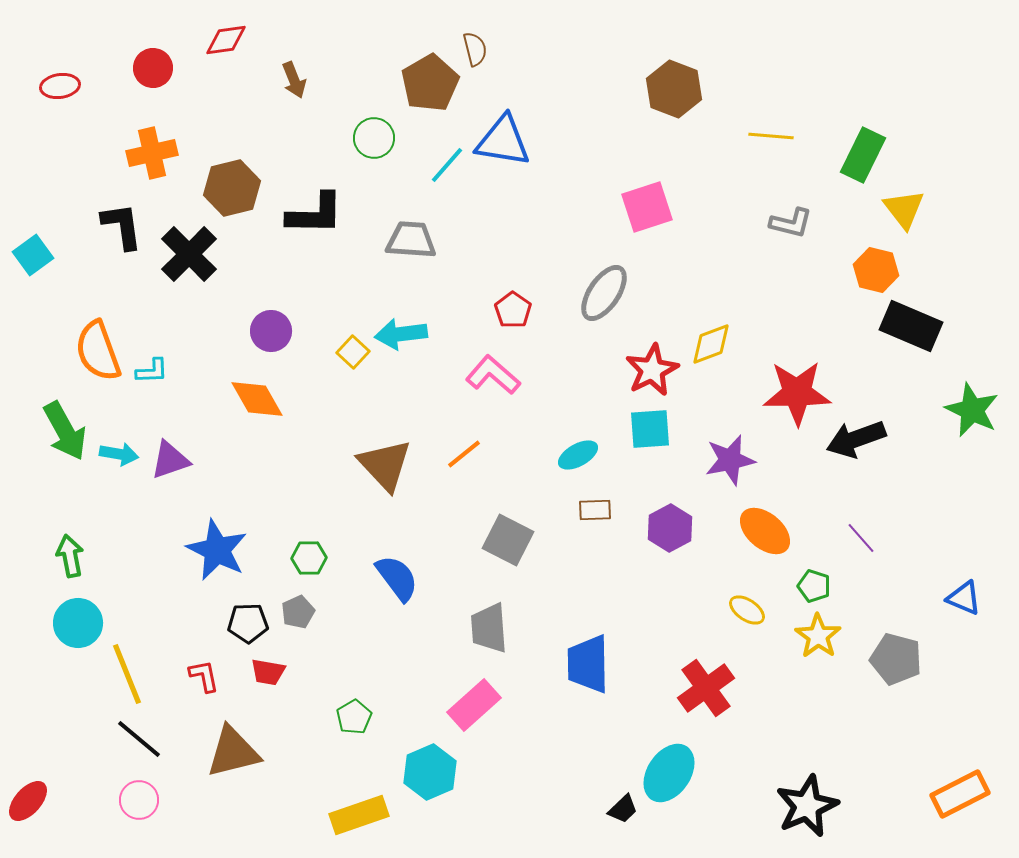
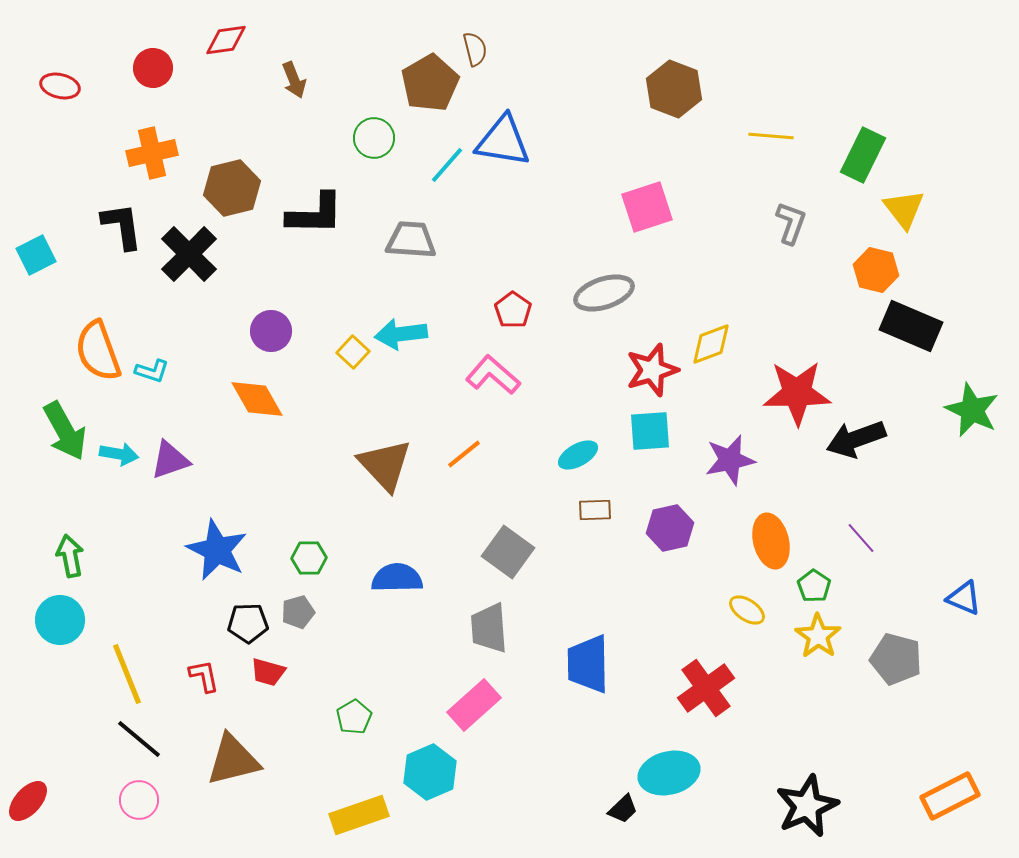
red ellipse at (60, 86): rotated 21 degrees clockwise
gray L-shape at (791, 223): rotated 84 degrees counterclockwise
cyan square at (33, 255): moved 3 px right; rotated 9 degrees clockwise
gray ellipse at (604, 293): rotated 38 degrees clockwise
red star at (652, 370): rotated 10 degrees clockwise
cyan L-shape at (152, 371): rotated 20 degrees clockwise
cyan square at (650, 429): moved 2 px down
purple hexagon at (670, 528): rotated 15 degrees clockwise
orange ellipse at (765, 531): moved 6 px right, 10 px down; rotated 36 degrees clockwise
gray square at (508, 540): moved 12 px down; rotated 9 degrees clockwise
blue semicircle at (397, 578): rotated 54 degrees counterclockwise
green pentagon at (814, 586): rotated 16 degrees clockwise
gray pentagon at (298, 612): rotated 8 degrees clockwise
cyan circle at (78, 623): moved 18 px left, 3 px up
red trapezoid at (268, 672): rotated 6 degrees clockwise
brown triangle at (233, 752): moved 8 px down
cyan ellipse at (669, 773): rotated 42 degrees clockwise
orange rectangle at (960, 794): moved 10 px left, 2 px down
